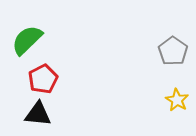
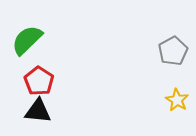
gray pentagon: rotated 8 degrees clockwise
red pentagon: moved 4 px left, 2 px down; rotated 12 degrees counterclockwise
black triangle: moved 3 px up
